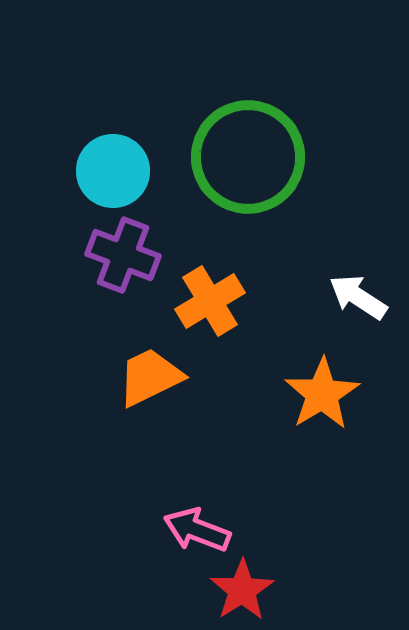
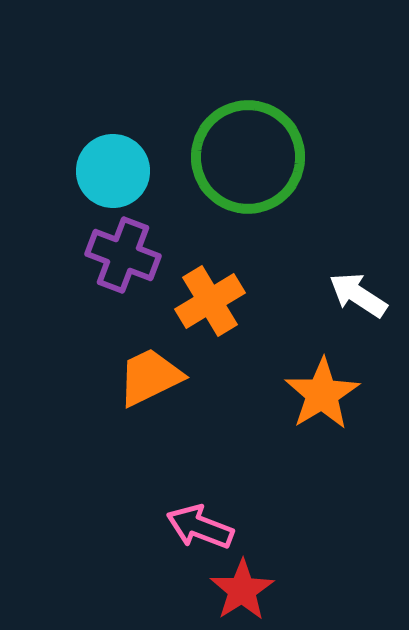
white arrow: moved 2 px up
pink arrow: moved 3 px right, 3 px up
